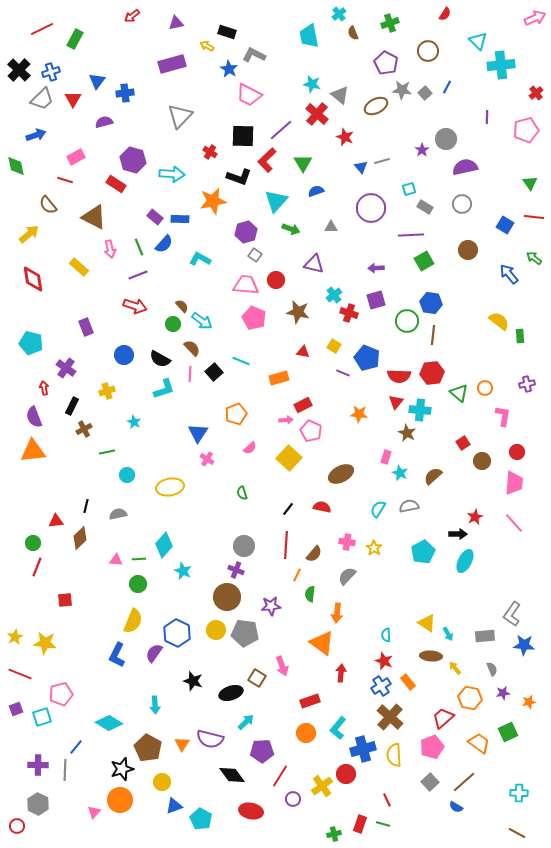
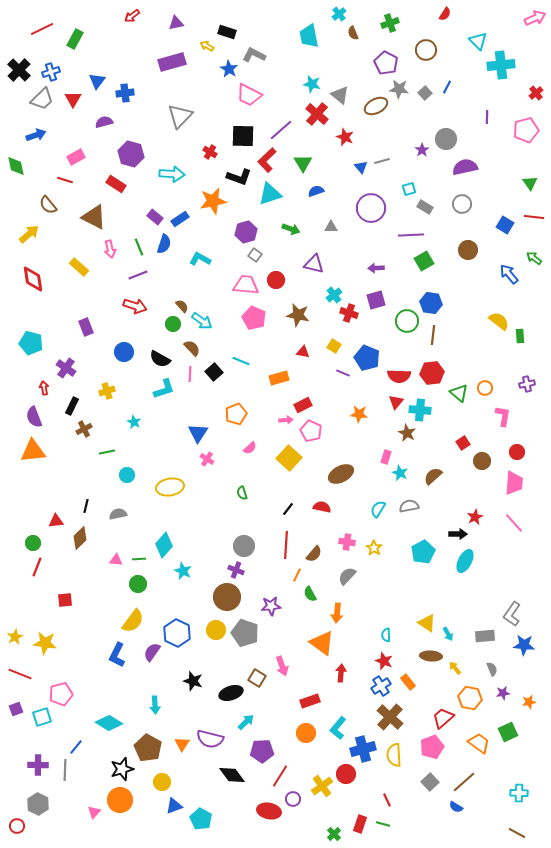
brown circle at (428, 51): moved 2 px left, 1 px up
purple rectangle at (172, 64): moved 2 px up
gray star at (402, 90): moved 3 px left, 1 px up
purple hexagon at (133, 160): moved 2 px left, 6 px up
cyan triangle at (276, 201): moved 6 px left, 7 px up; rotated 30 degrees clockwise
blue rectangle at (180, 219): rotated 36 degrees counterclockwise
blue semicircle at (164, 244): rotated 24 degrees counterclockwise
brown star at (298, 312): moved 3 px down
blue circle at (124, 355): moved 3 px up
green semicircle at (310, 594): rotated 35 degrees counterclockwise
yellow semicircle at (133, 621): rotated 15 degrees clockwise
gray pentagon at (245, 633): rotated 12 degrees clockwise
purple semicircle at (154, 653): moved 2 px left, 1 px up
red ellipse at (251, 811): moved 18 px right
green cross at (334, 834): rotated 32 degrees counterclockwise
